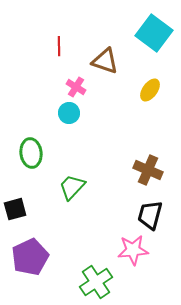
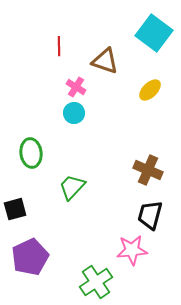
yellow ellipse: rotated 10 degrees clockwise
cyan circle: moved 5 px right
pink star: moved 1 px left
